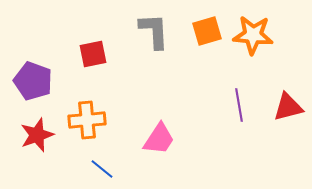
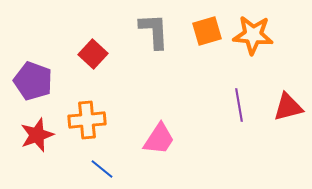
red square: rotated 36 degrees counterclockwise
